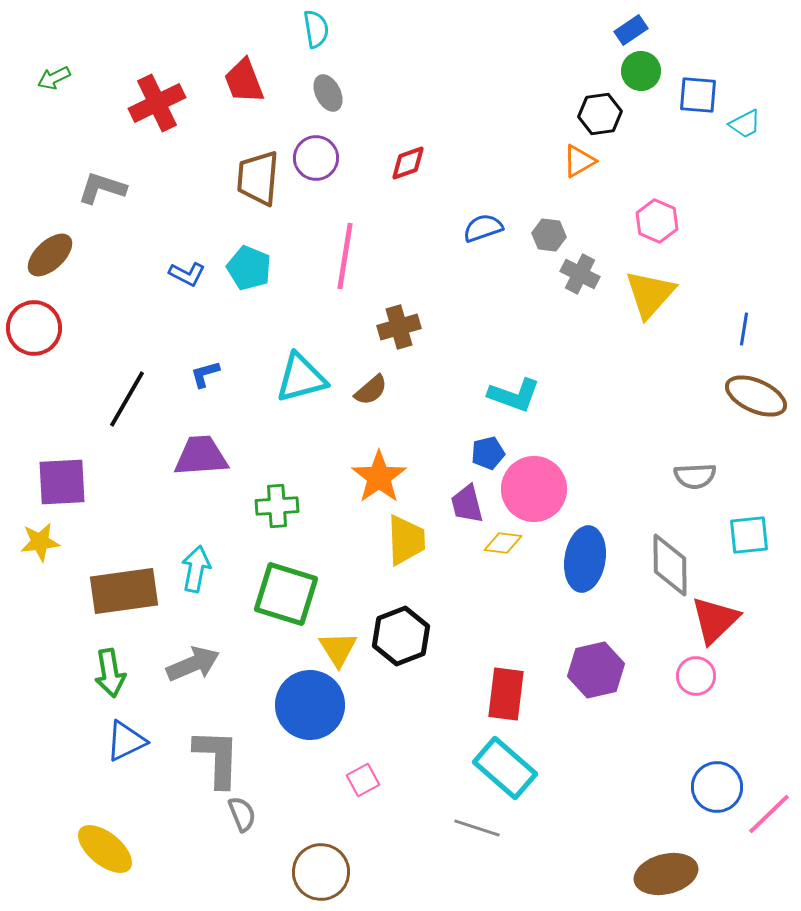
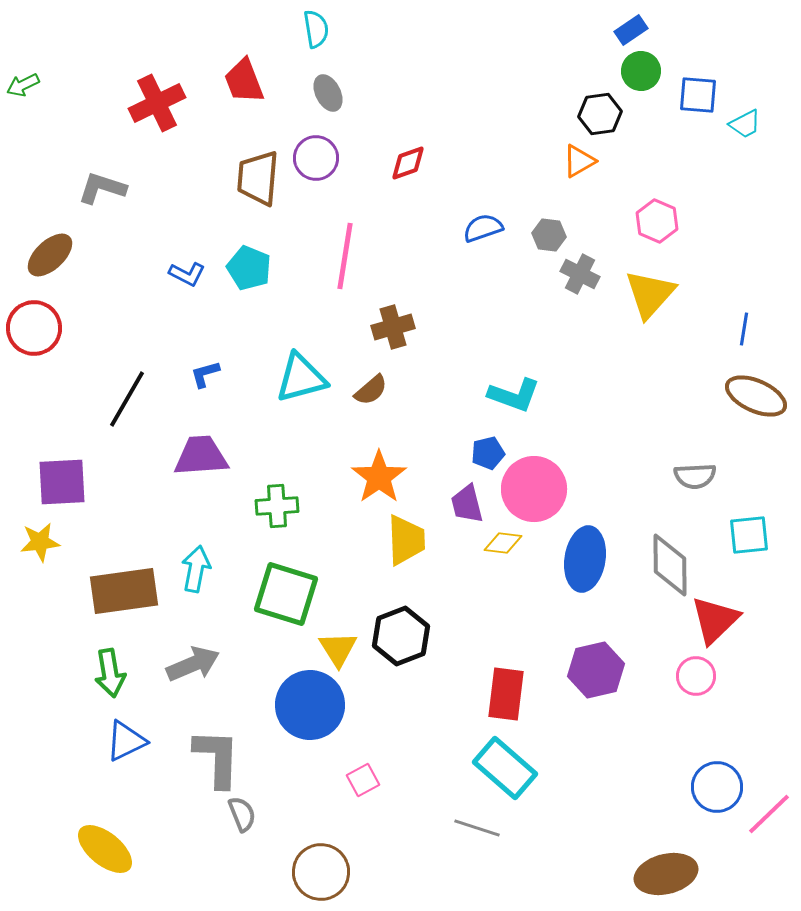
green arrow at (54, 78): moved 31 px left, 7 px down
brown cross at (399, 327): moved 6 px left
